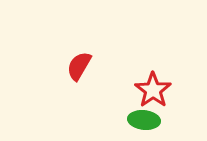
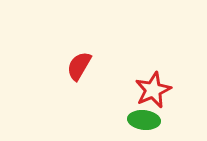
red star: rotated 12 degrees clockwise
